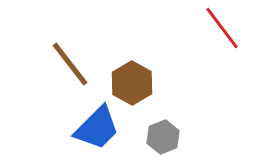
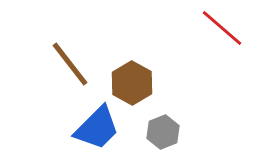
red line: rotated 12 degrees counterclockwise
gray hexagon: moved 5 px up
